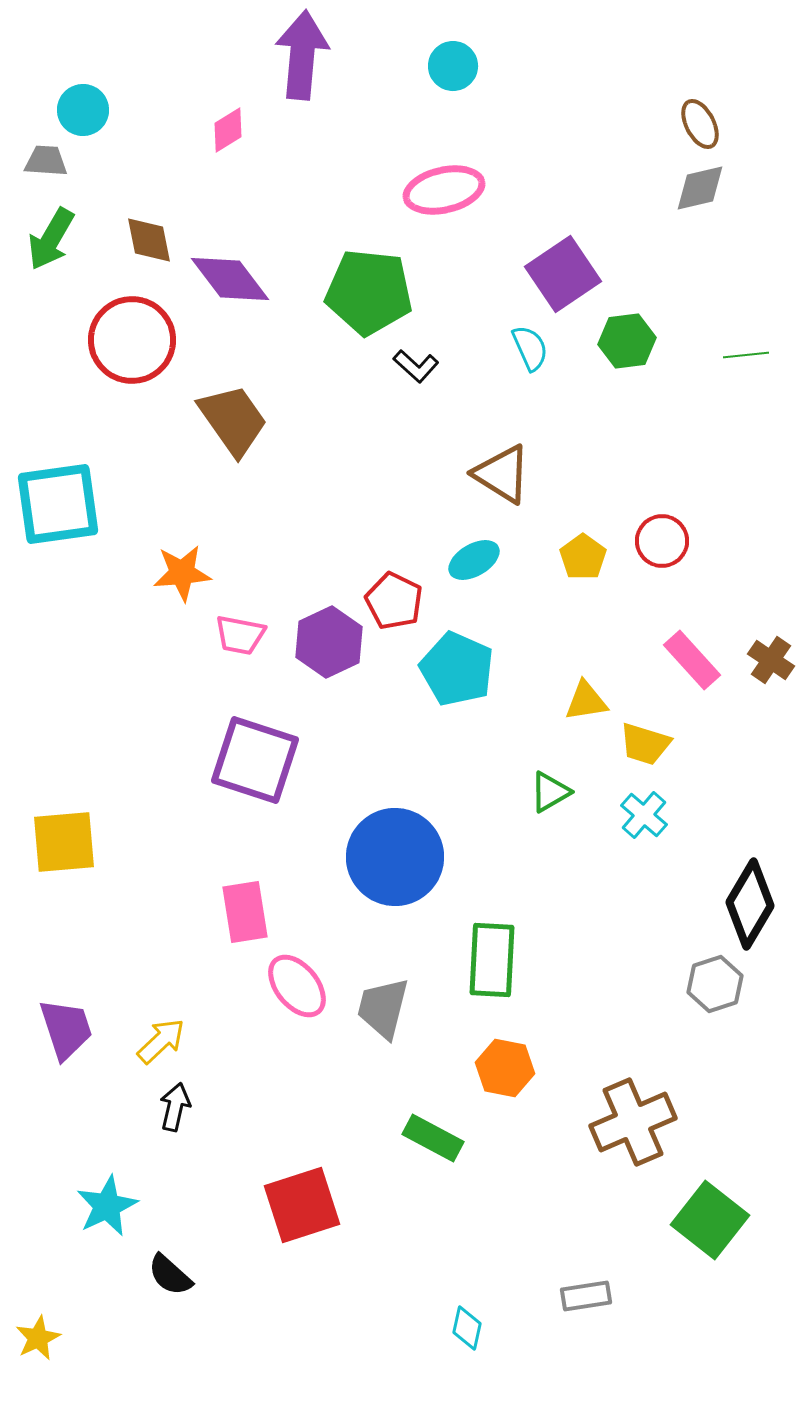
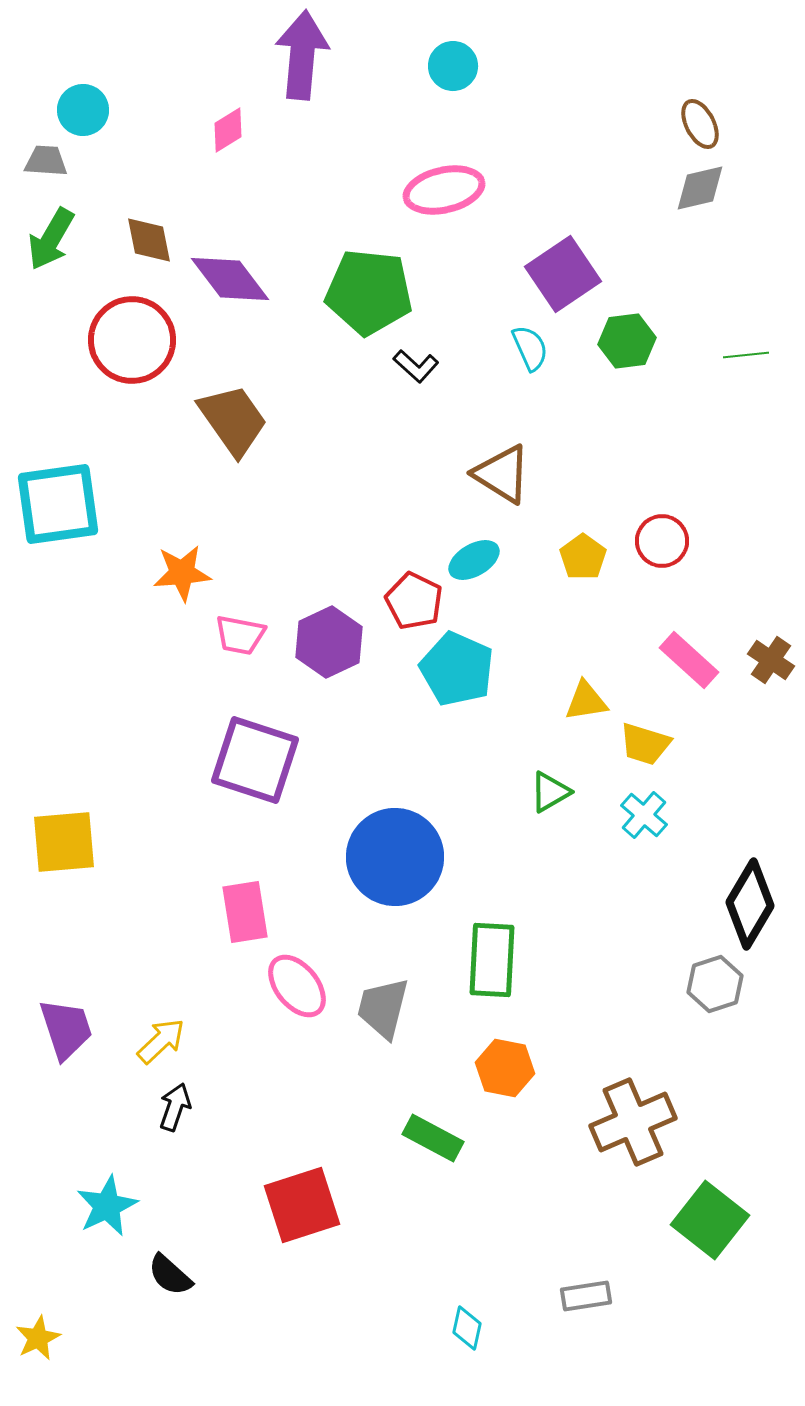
red pentagon at (394, 601): moved 20 px right
pink rectangle at (692, 660): moved 3 px left; rotated 6 degrees counterclockwise
black arrow at (175, 1107): rotated 6 degrees clockwise
